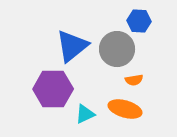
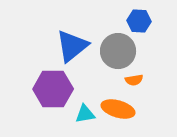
gray circle: moved 1 px right, 2 px down
orange ellipse: moved 7 px left
cyan triangle: rotated 15 degrees clockwise
